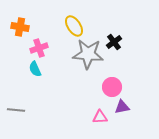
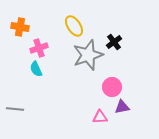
gray star: moved 1 px down; rotated 24 degrees counterclockwise
cyan semicircle: moved 1 px right
gray line: moved 1 px left, 1 px up
